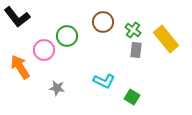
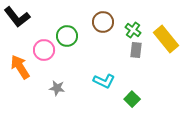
green square: moved 2 px down; rotated 14 degrees clockwise
